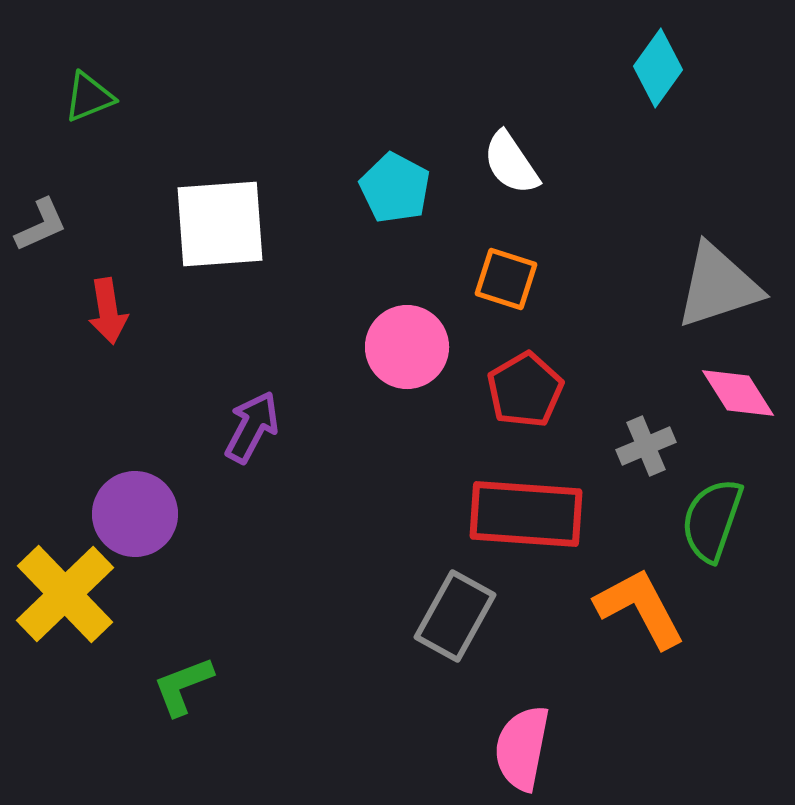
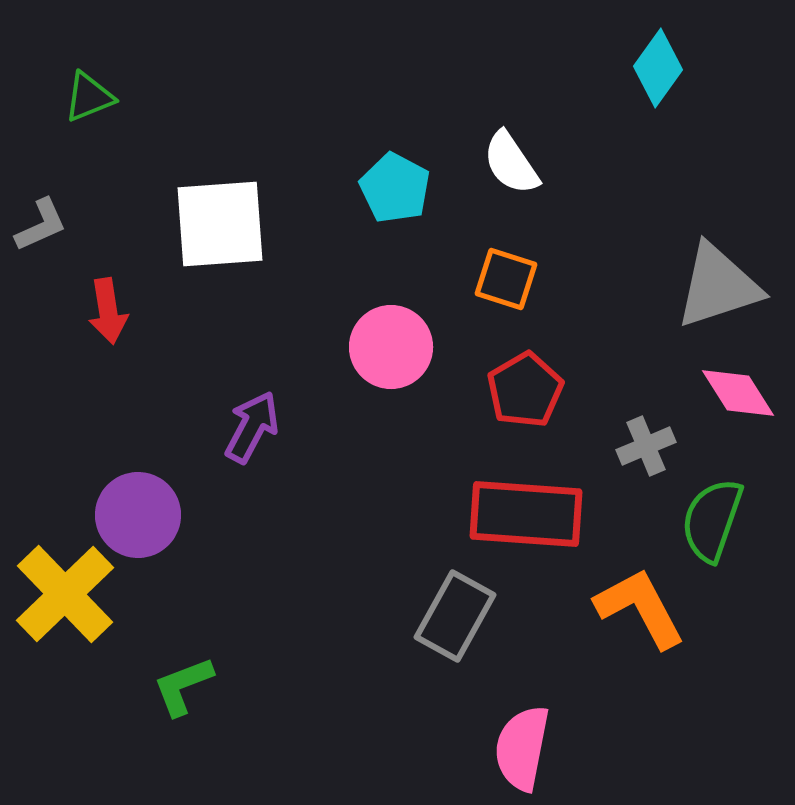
pink circle: moved 16 px left
purple circle: moved 3 px right, 1 px down
